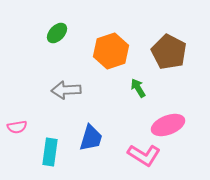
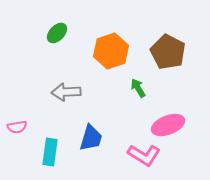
brown pentagon: moved 1 px left
gray arrow: moved 2 px down
